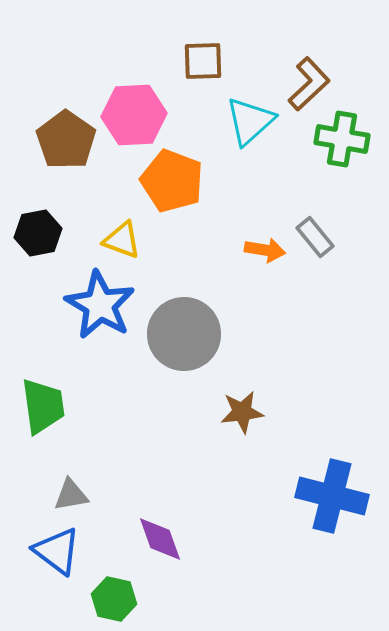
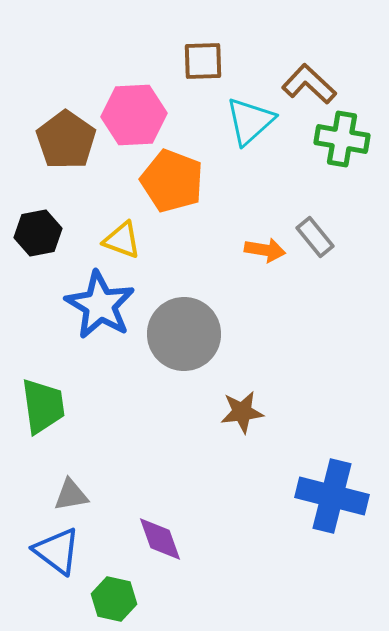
brown L-shape: rotated 94 degrees counterclockwise
